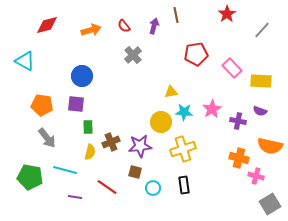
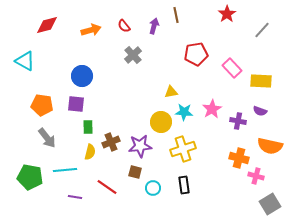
cyan line: rotated 20 degrees counterclockwise
